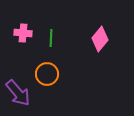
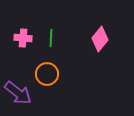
pink cross: moved 5 px down
purple arrow: rotated 12 degrees counterclockwise
